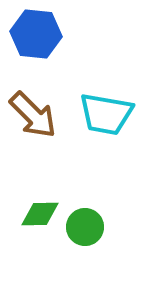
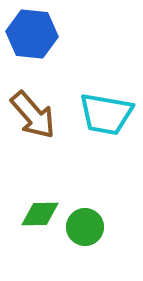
blue hexagon: moved 4 px left
brown arrow: rotated 4 degrees clockwise
